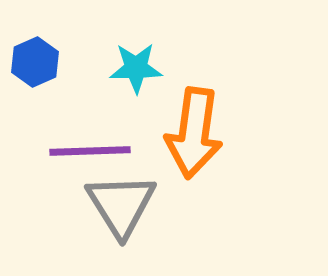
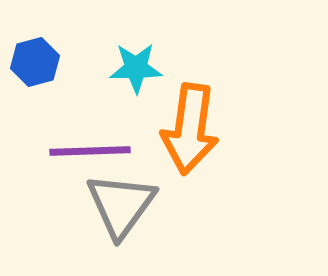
blue hexagon: rotated 9 degrees clockwise
orange arrow: moved 4 px left, 4 px up
gray triangle: rotated 8 degrees clockwise
